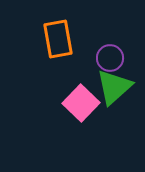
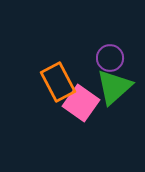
orange rectangle: moved 43 px down; rotated 18 degrees counterclockwise
pink square: rotated 9 degrees counterclockwise
